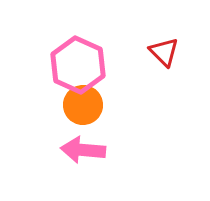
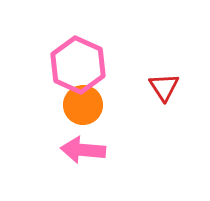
red triangle: moved 35 px down; rotated 12 degrees clockwise
